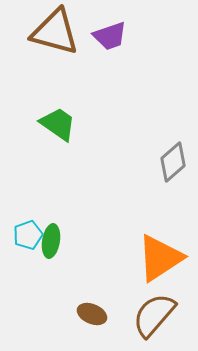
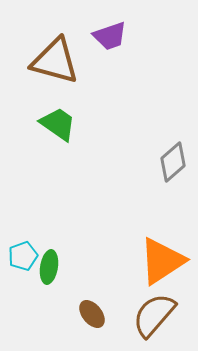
brown triangle: moved 29 px down
cyan pentagon: moved 5 px left, 21 px down
green ellipse: moved 2 px left, 26 px down
orange triangle: moved 2 px right, 3 px down
brown ellipse: rotated 28 degrees clockwise
